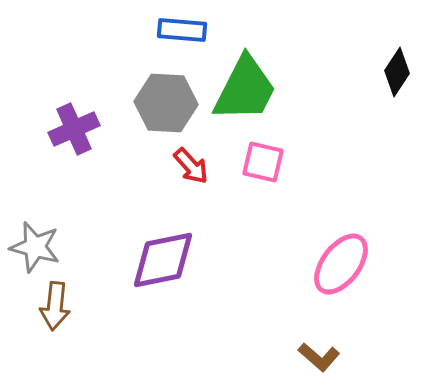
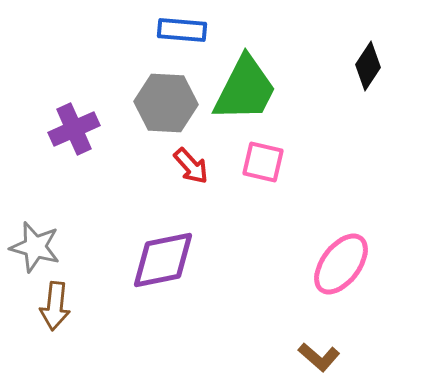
black diamond: moved 29 px left, 6 px up
